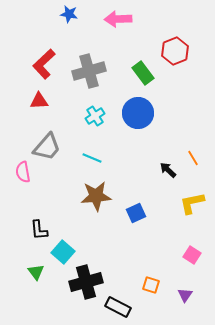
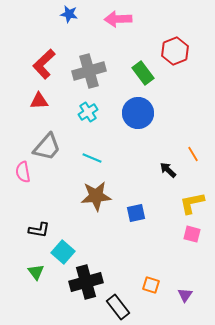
cyan cross: moved 7 px left, 4 px up
orange line: moved 4 px up
blue square: rotated 12 degrees clockwise
black L-shape: rotated 75 degrees counterclockwise
pink square: moved 21 px up; rotated 18 degrees counterclockwise
black rectangle: rotated 25 degrees clockwise
